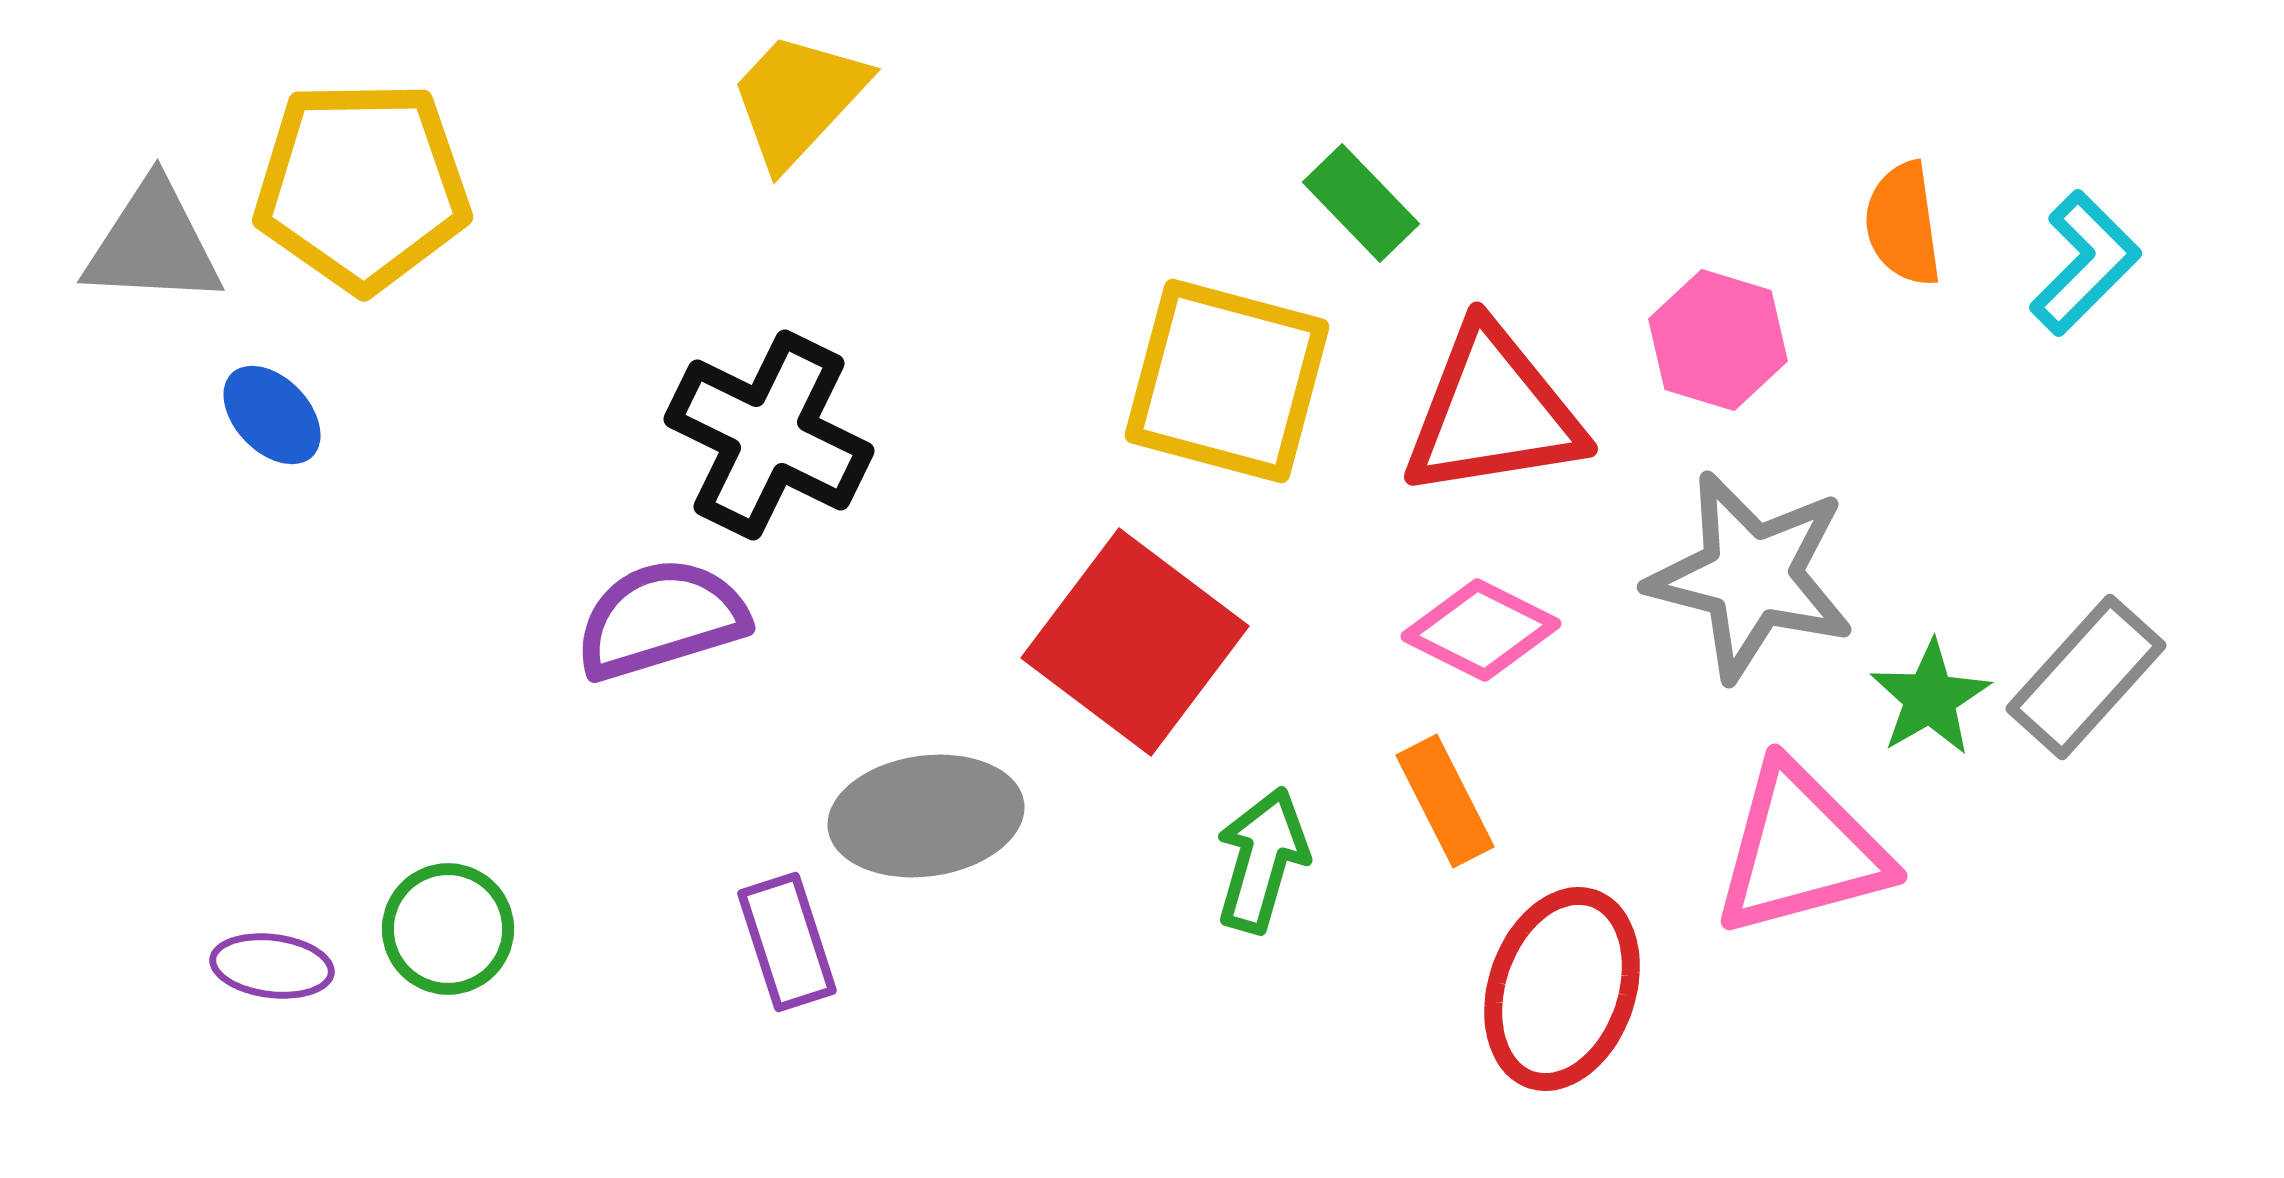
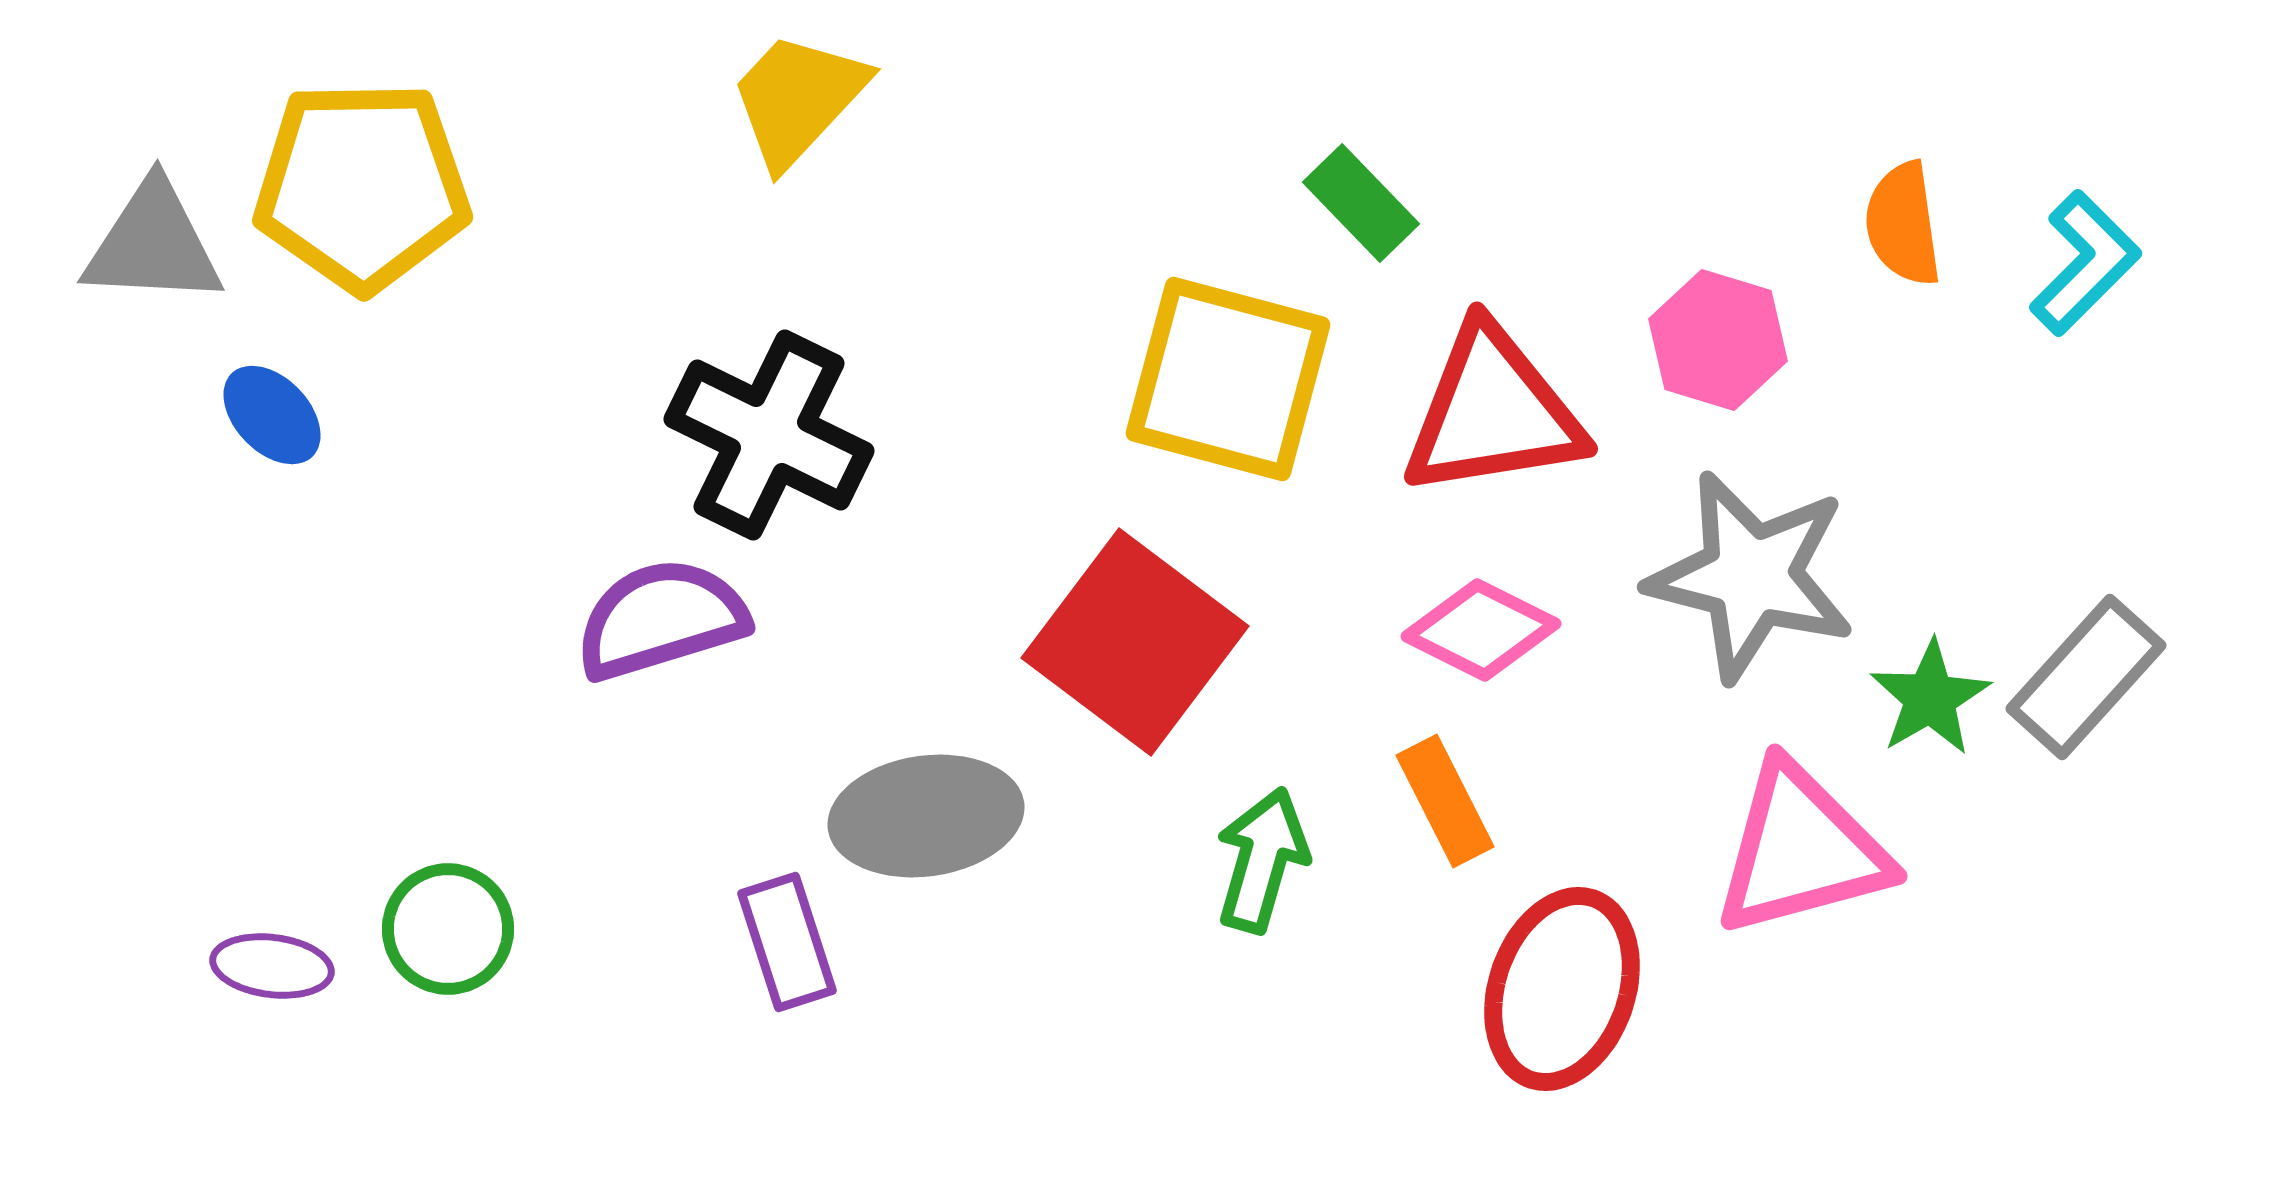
yellow square: moved 1 px right, 2 px up
